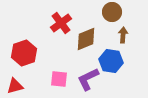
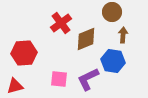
red hexagon: rotated 15 degrees clockwise
blue hexagon: moved 2 px right
